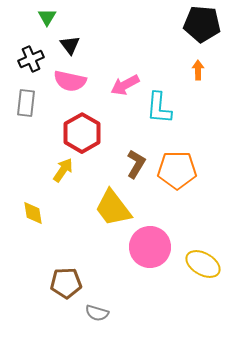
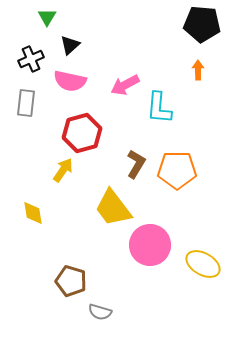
black triangle: rotated 25 degrees clockwise
red hexagon: rotated 15 degrees clockwise
pink circle: moved 2 px up
brown pentagon: moved 5 px right, 2 px up; rotated 20 degrees clockwise
gray semicircle: moved 3 px right, 1 px up
